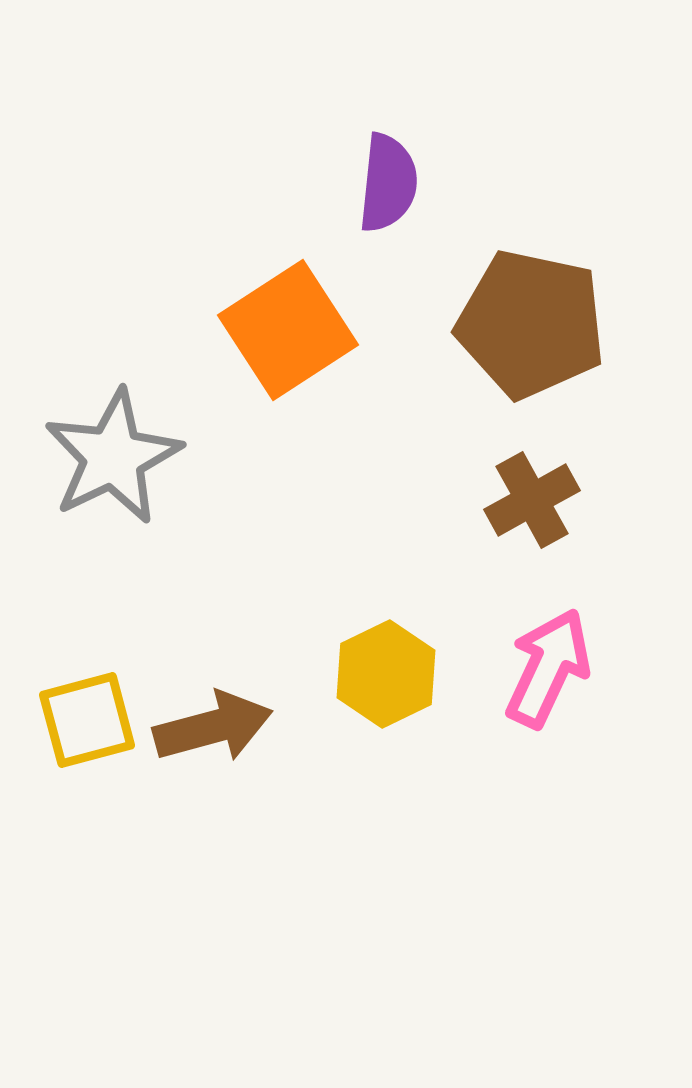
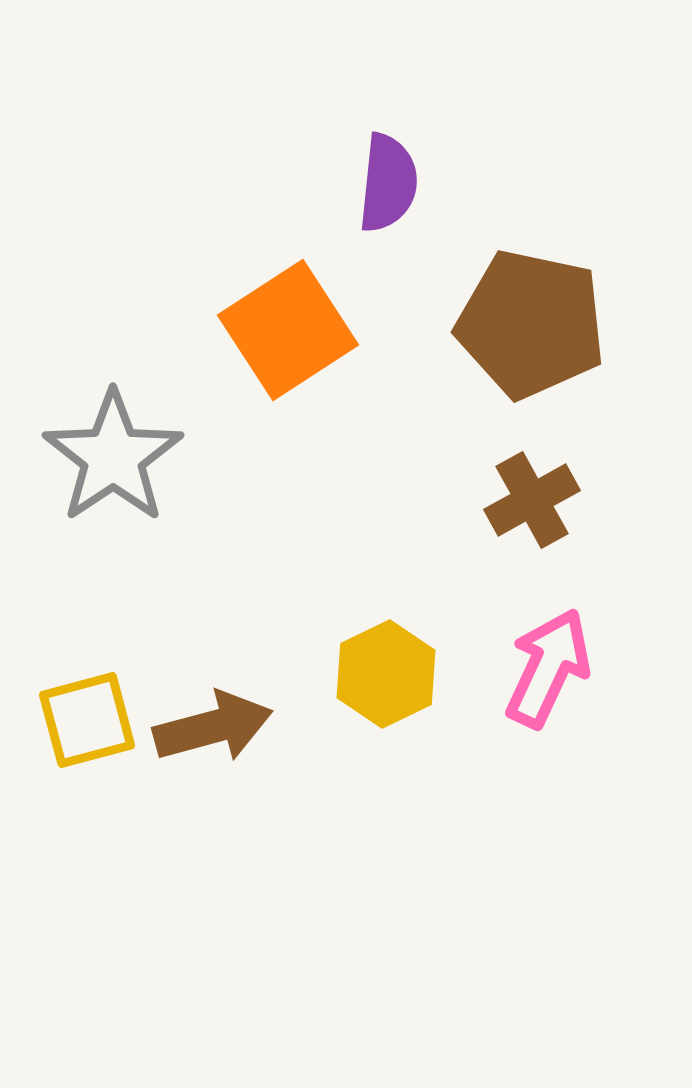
gray star: rotated 8 degrees counterclockwise
